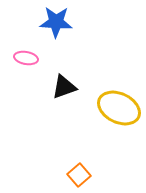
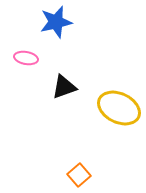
blue star: rotated 16 degrees counterclockwise
